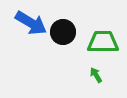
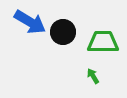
blue arrow: moved 1 px left, 1 px up
green arrow: moved 3 px left, 1 px down
